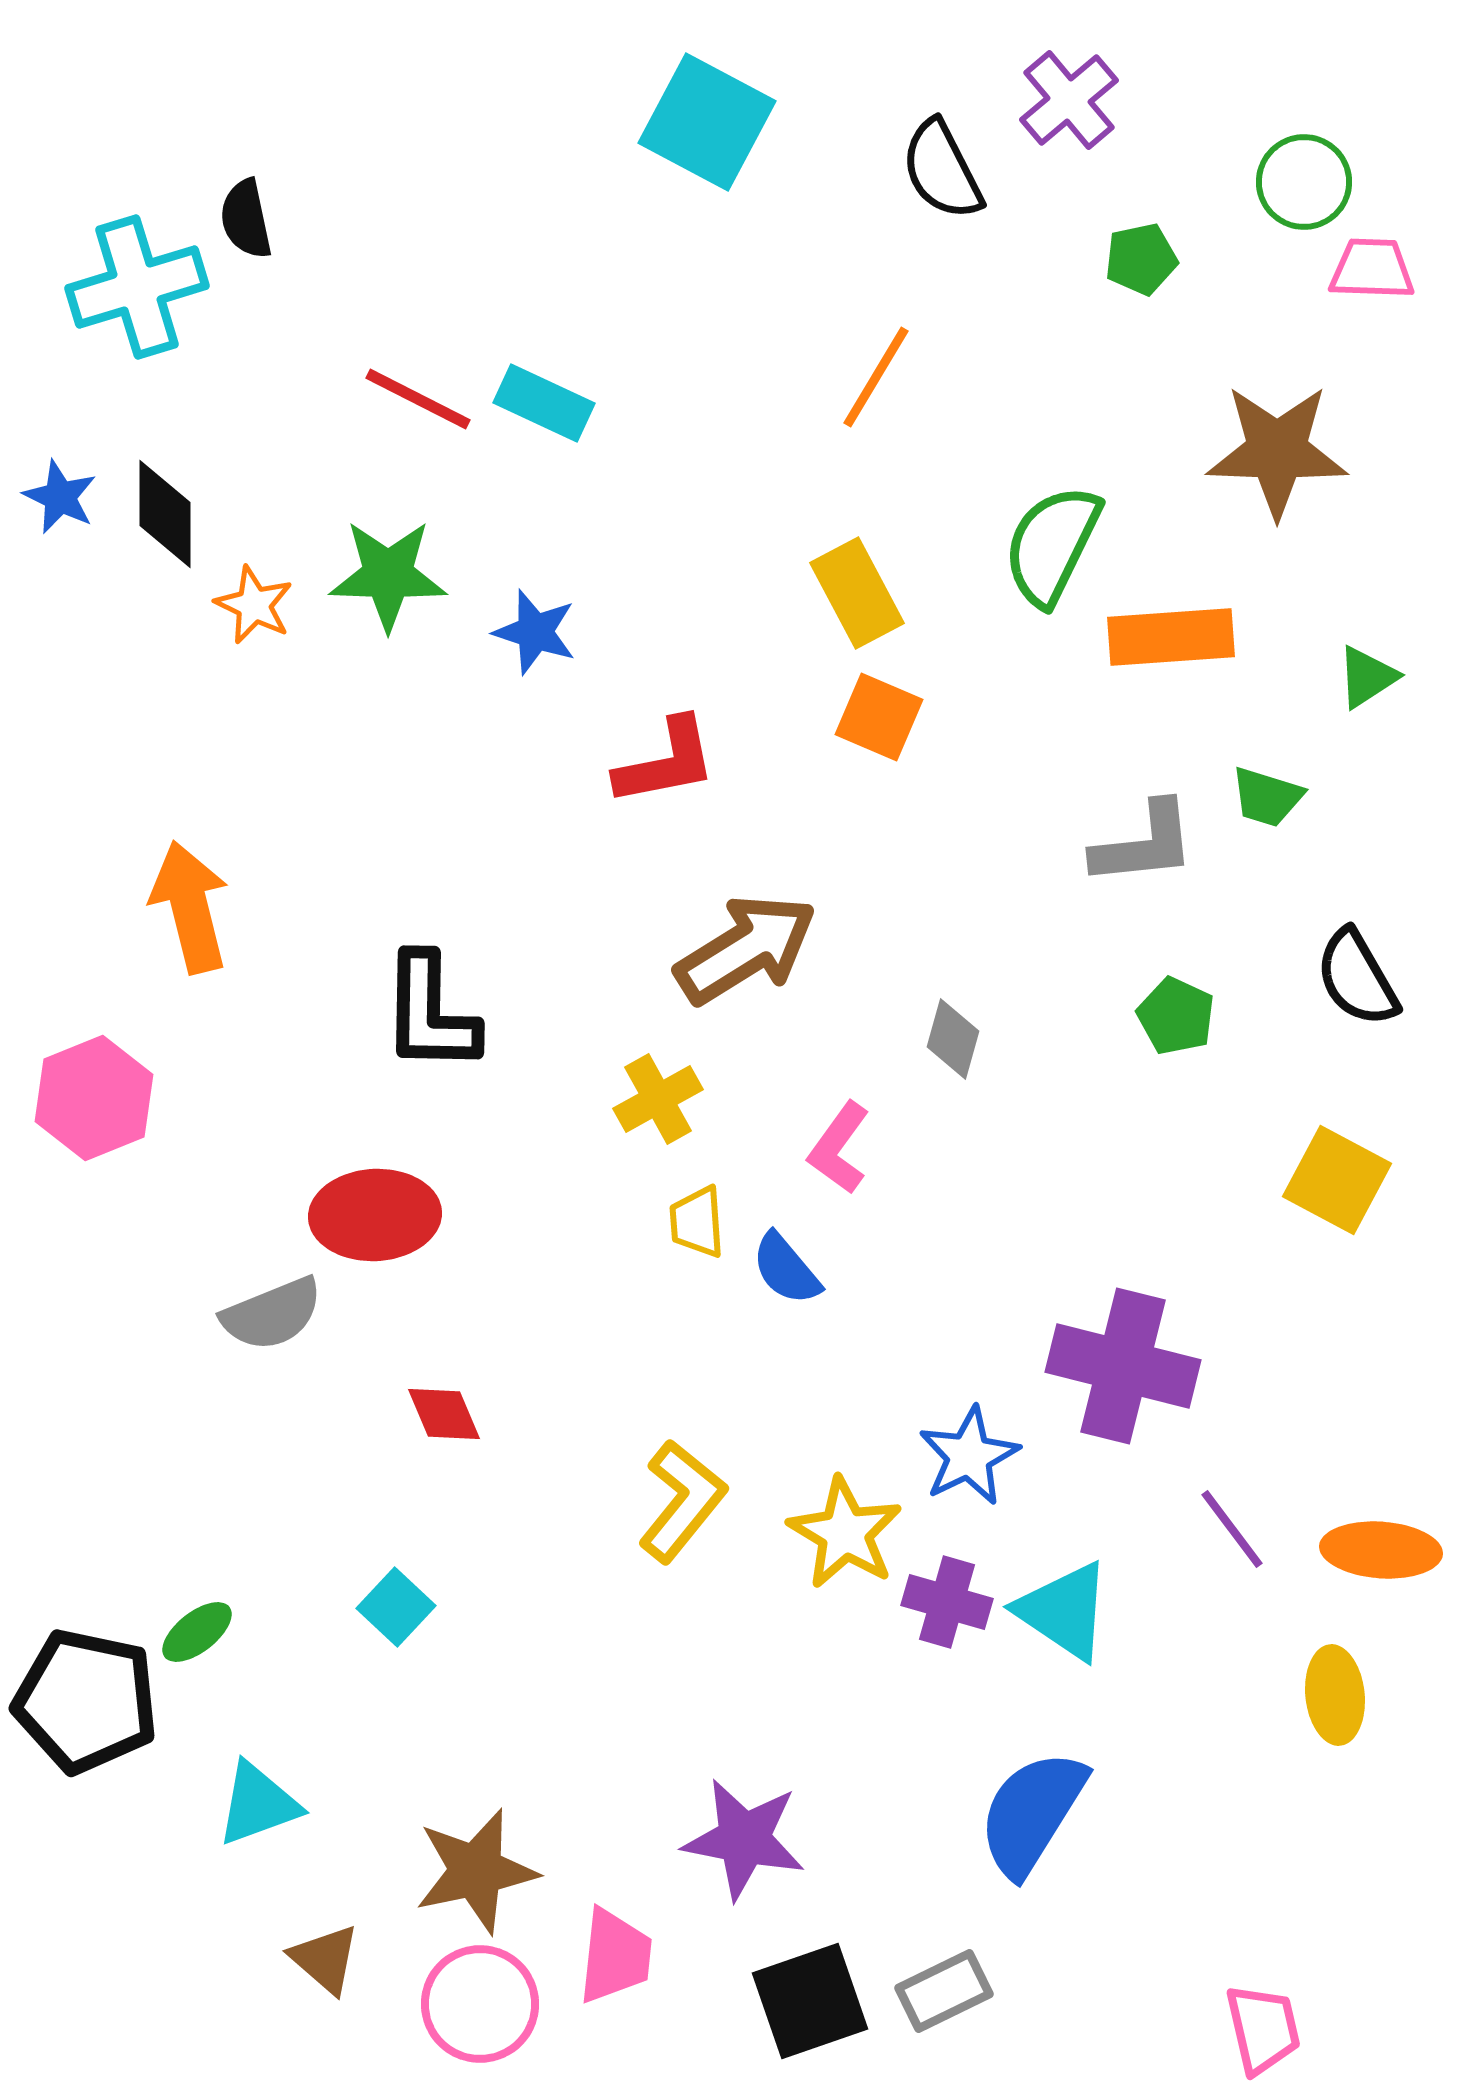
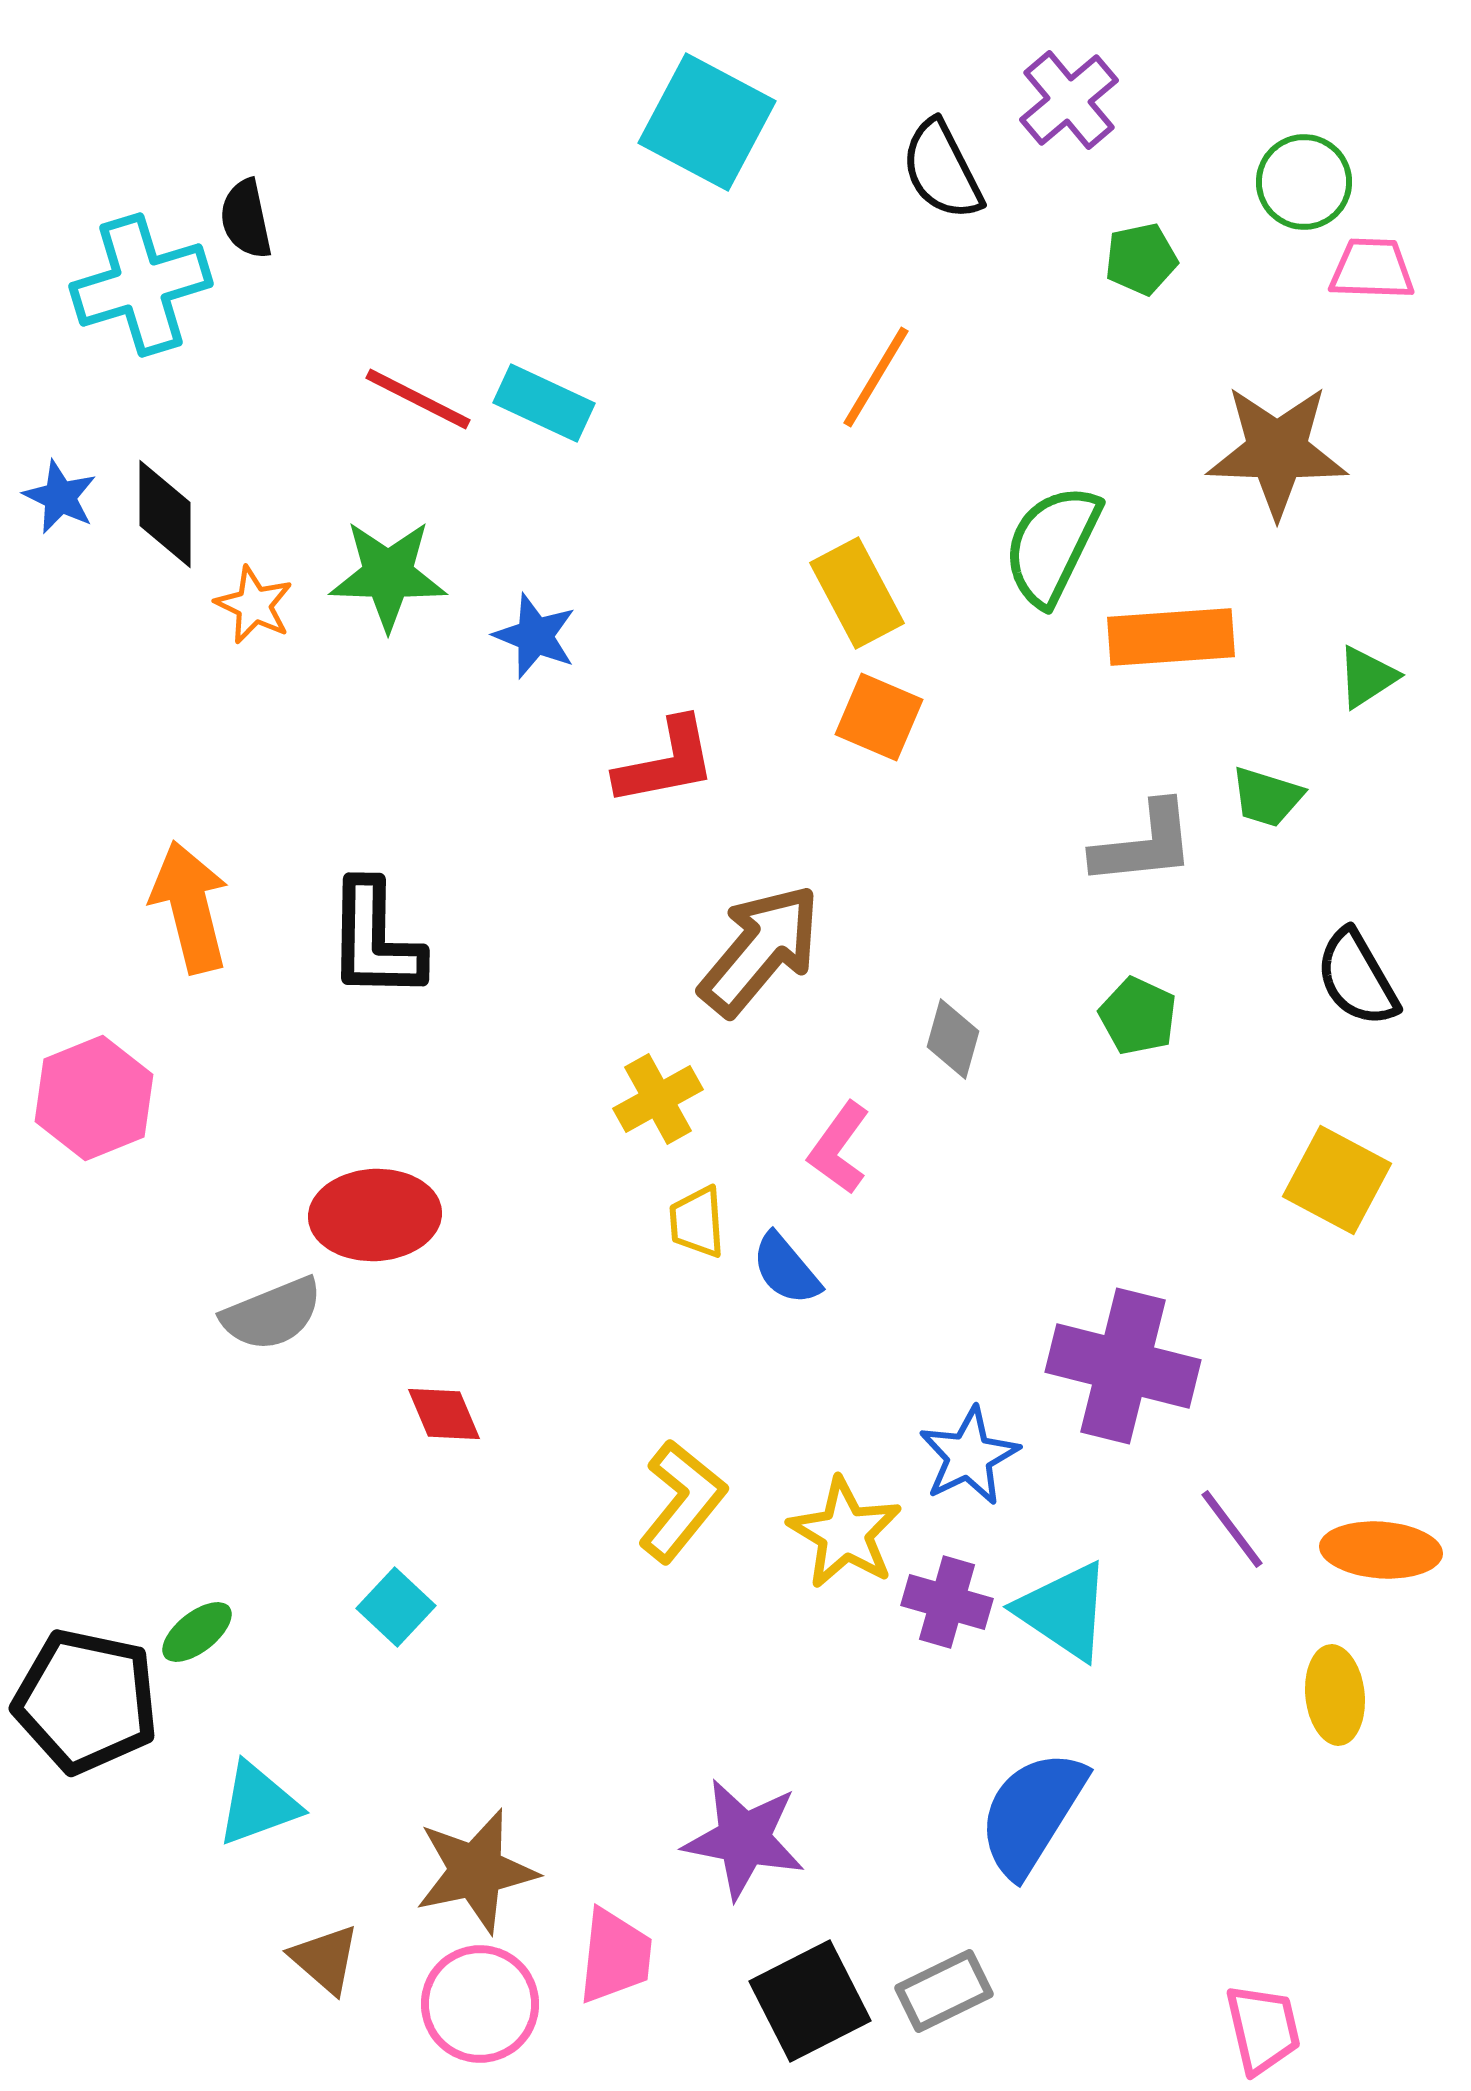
cyan cross at (137, 287): moved 4 px right, 2 px up
blue star at (535, 632): moved 4 px down; rotated 4 degrees clockwise
brown arrow at (746, 949): moved 14 px right, 1 px down; rotated 18 degrees counterclockwise
black L-shape at (430, 1013): moved 55 px left, 73 px up
green pentagon at (1176, 1016): moved 38 px left
black square at (810, 2001): rotated 8 degrees counterclockwise
